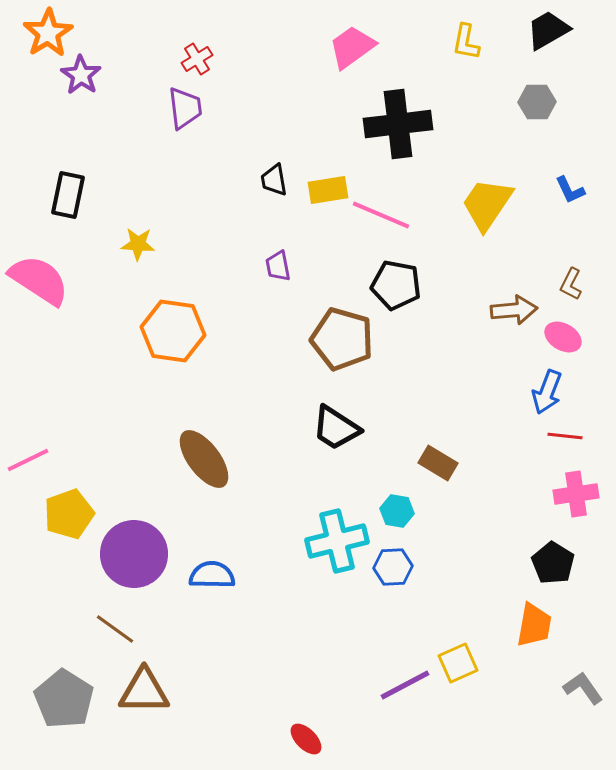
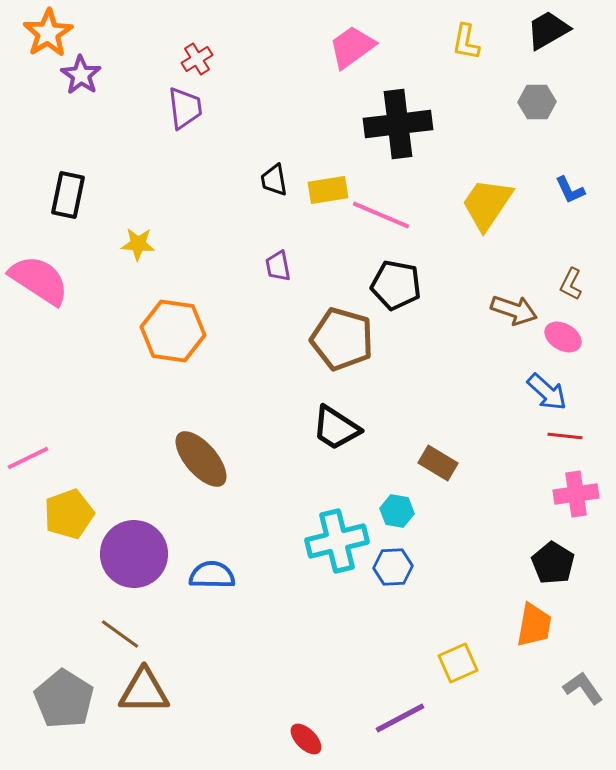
brown arrow at (514, 310): rotated 24 degrees clockwise
blue arrow at (547, 392): rotated 69 degrees counterclockwise
brown ellipse at (204, 459): moved 3 px left; rotated 4 degrees counterclockwise
pink line at (28, 460): moved 2 px up
brown line at (115, 629): moved 5 px right, 5 px down
purple line at (405, 685): moved 5 px left, 33 px down
